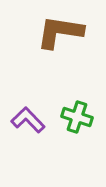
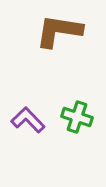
brown L-shape: moved 1 px left, 1 px up
